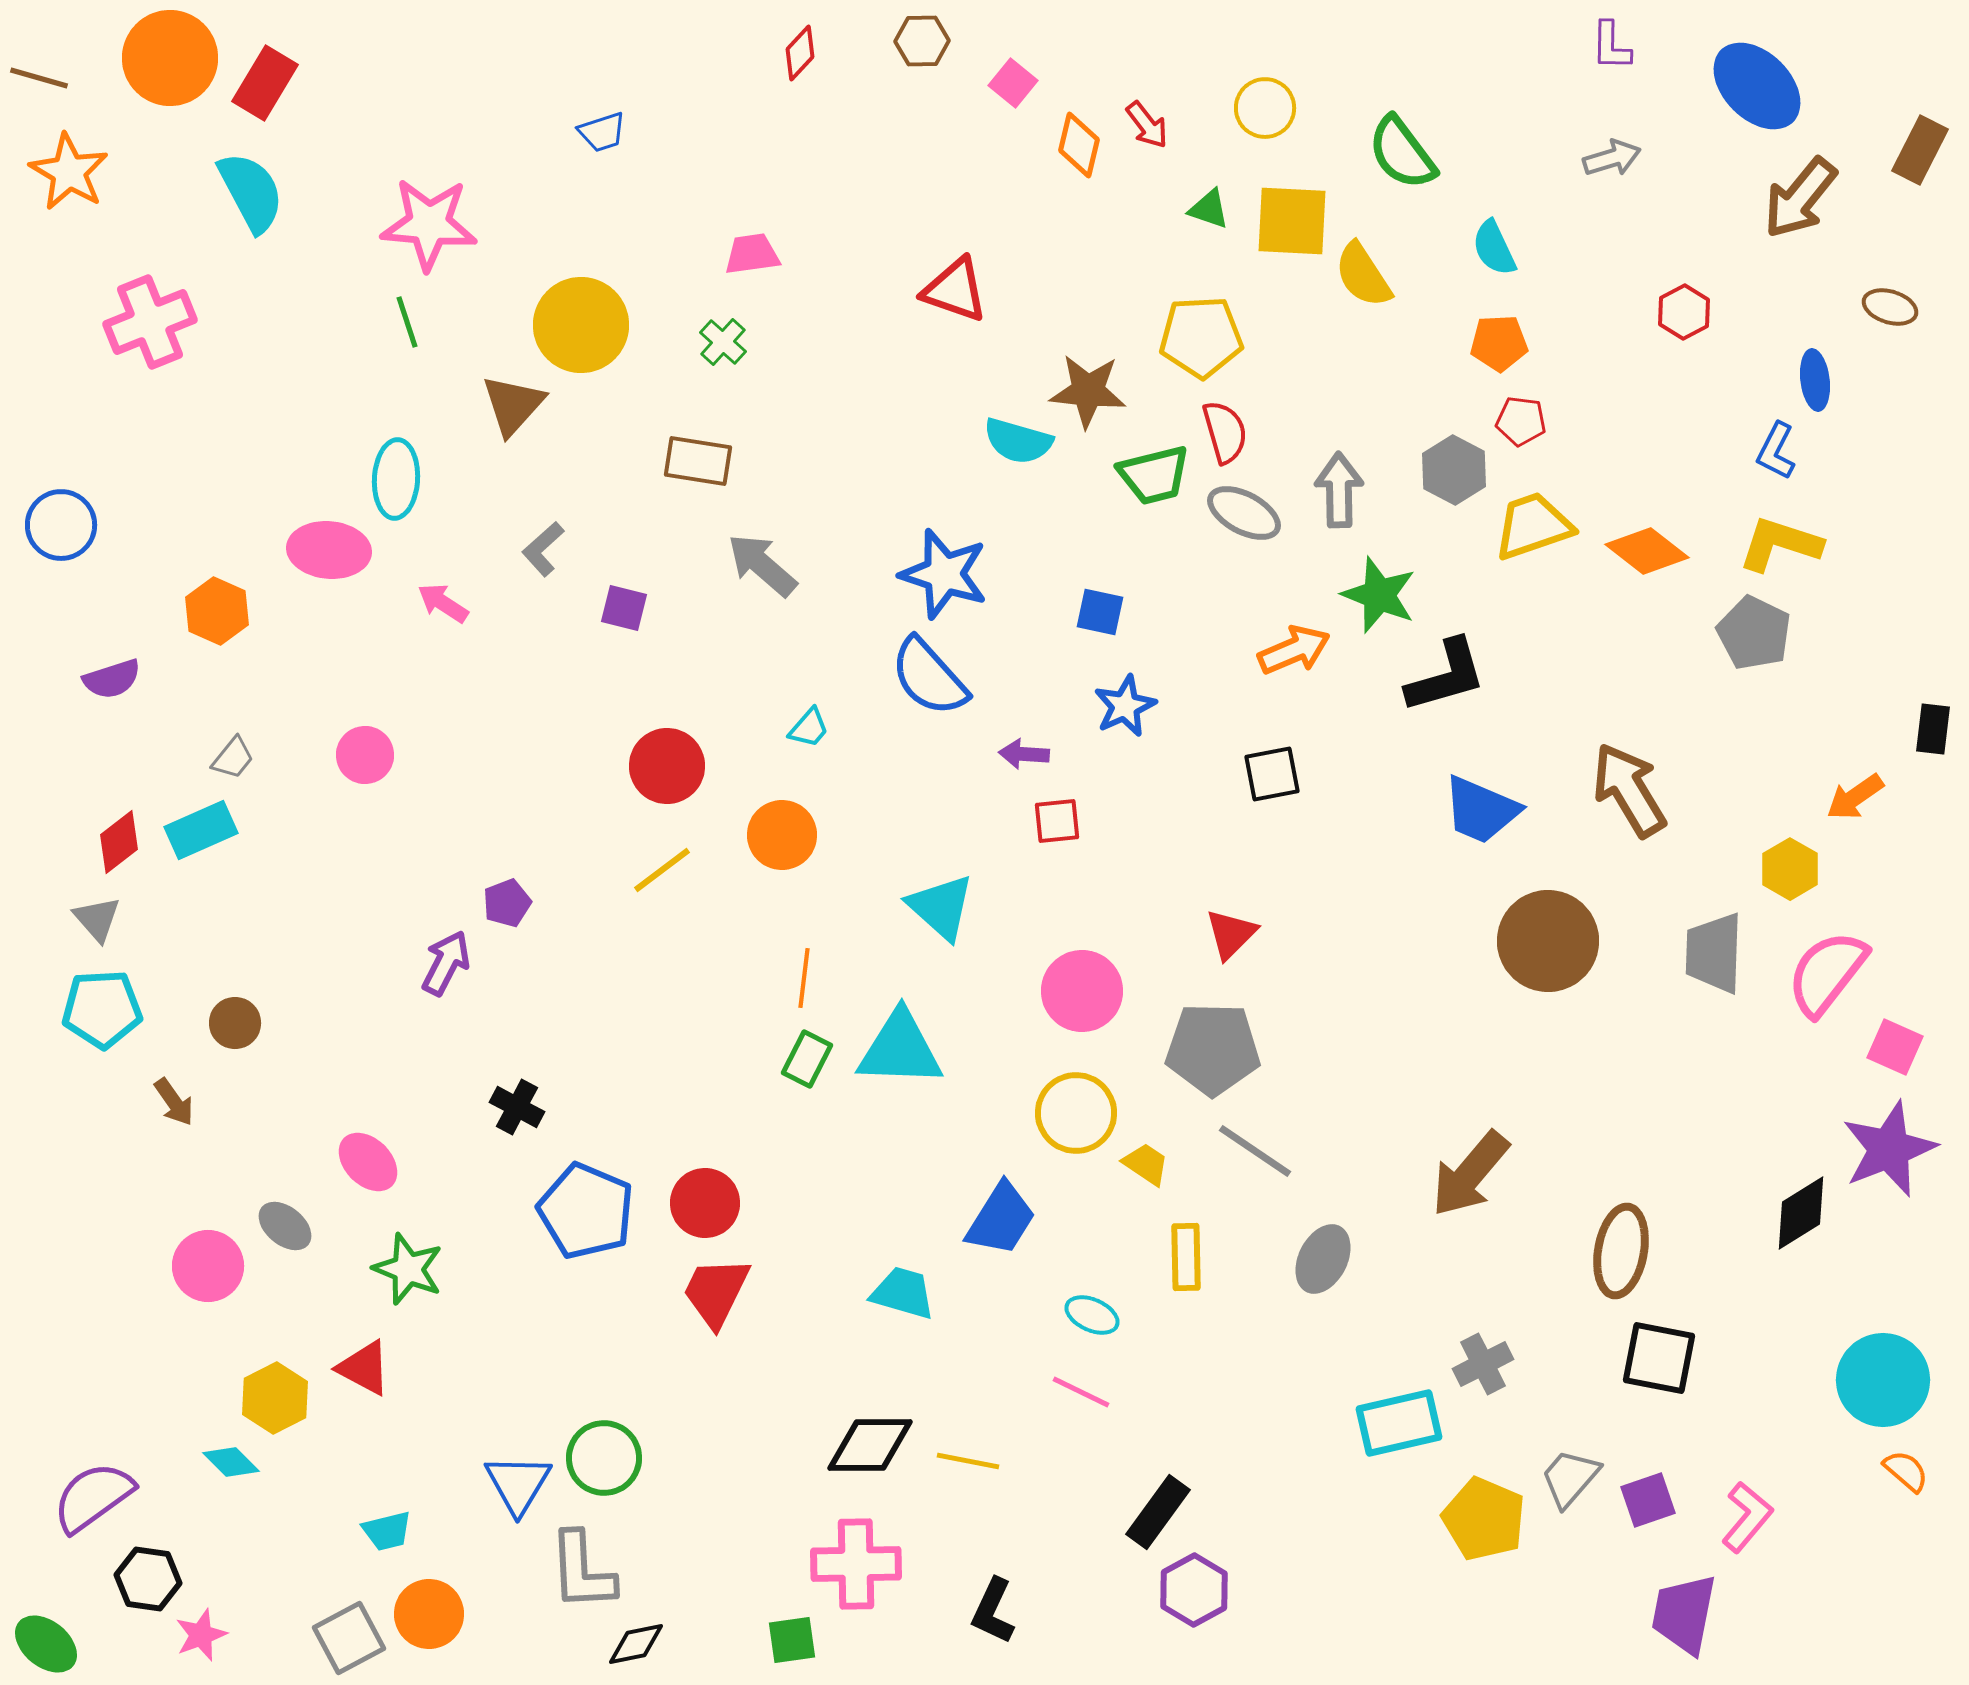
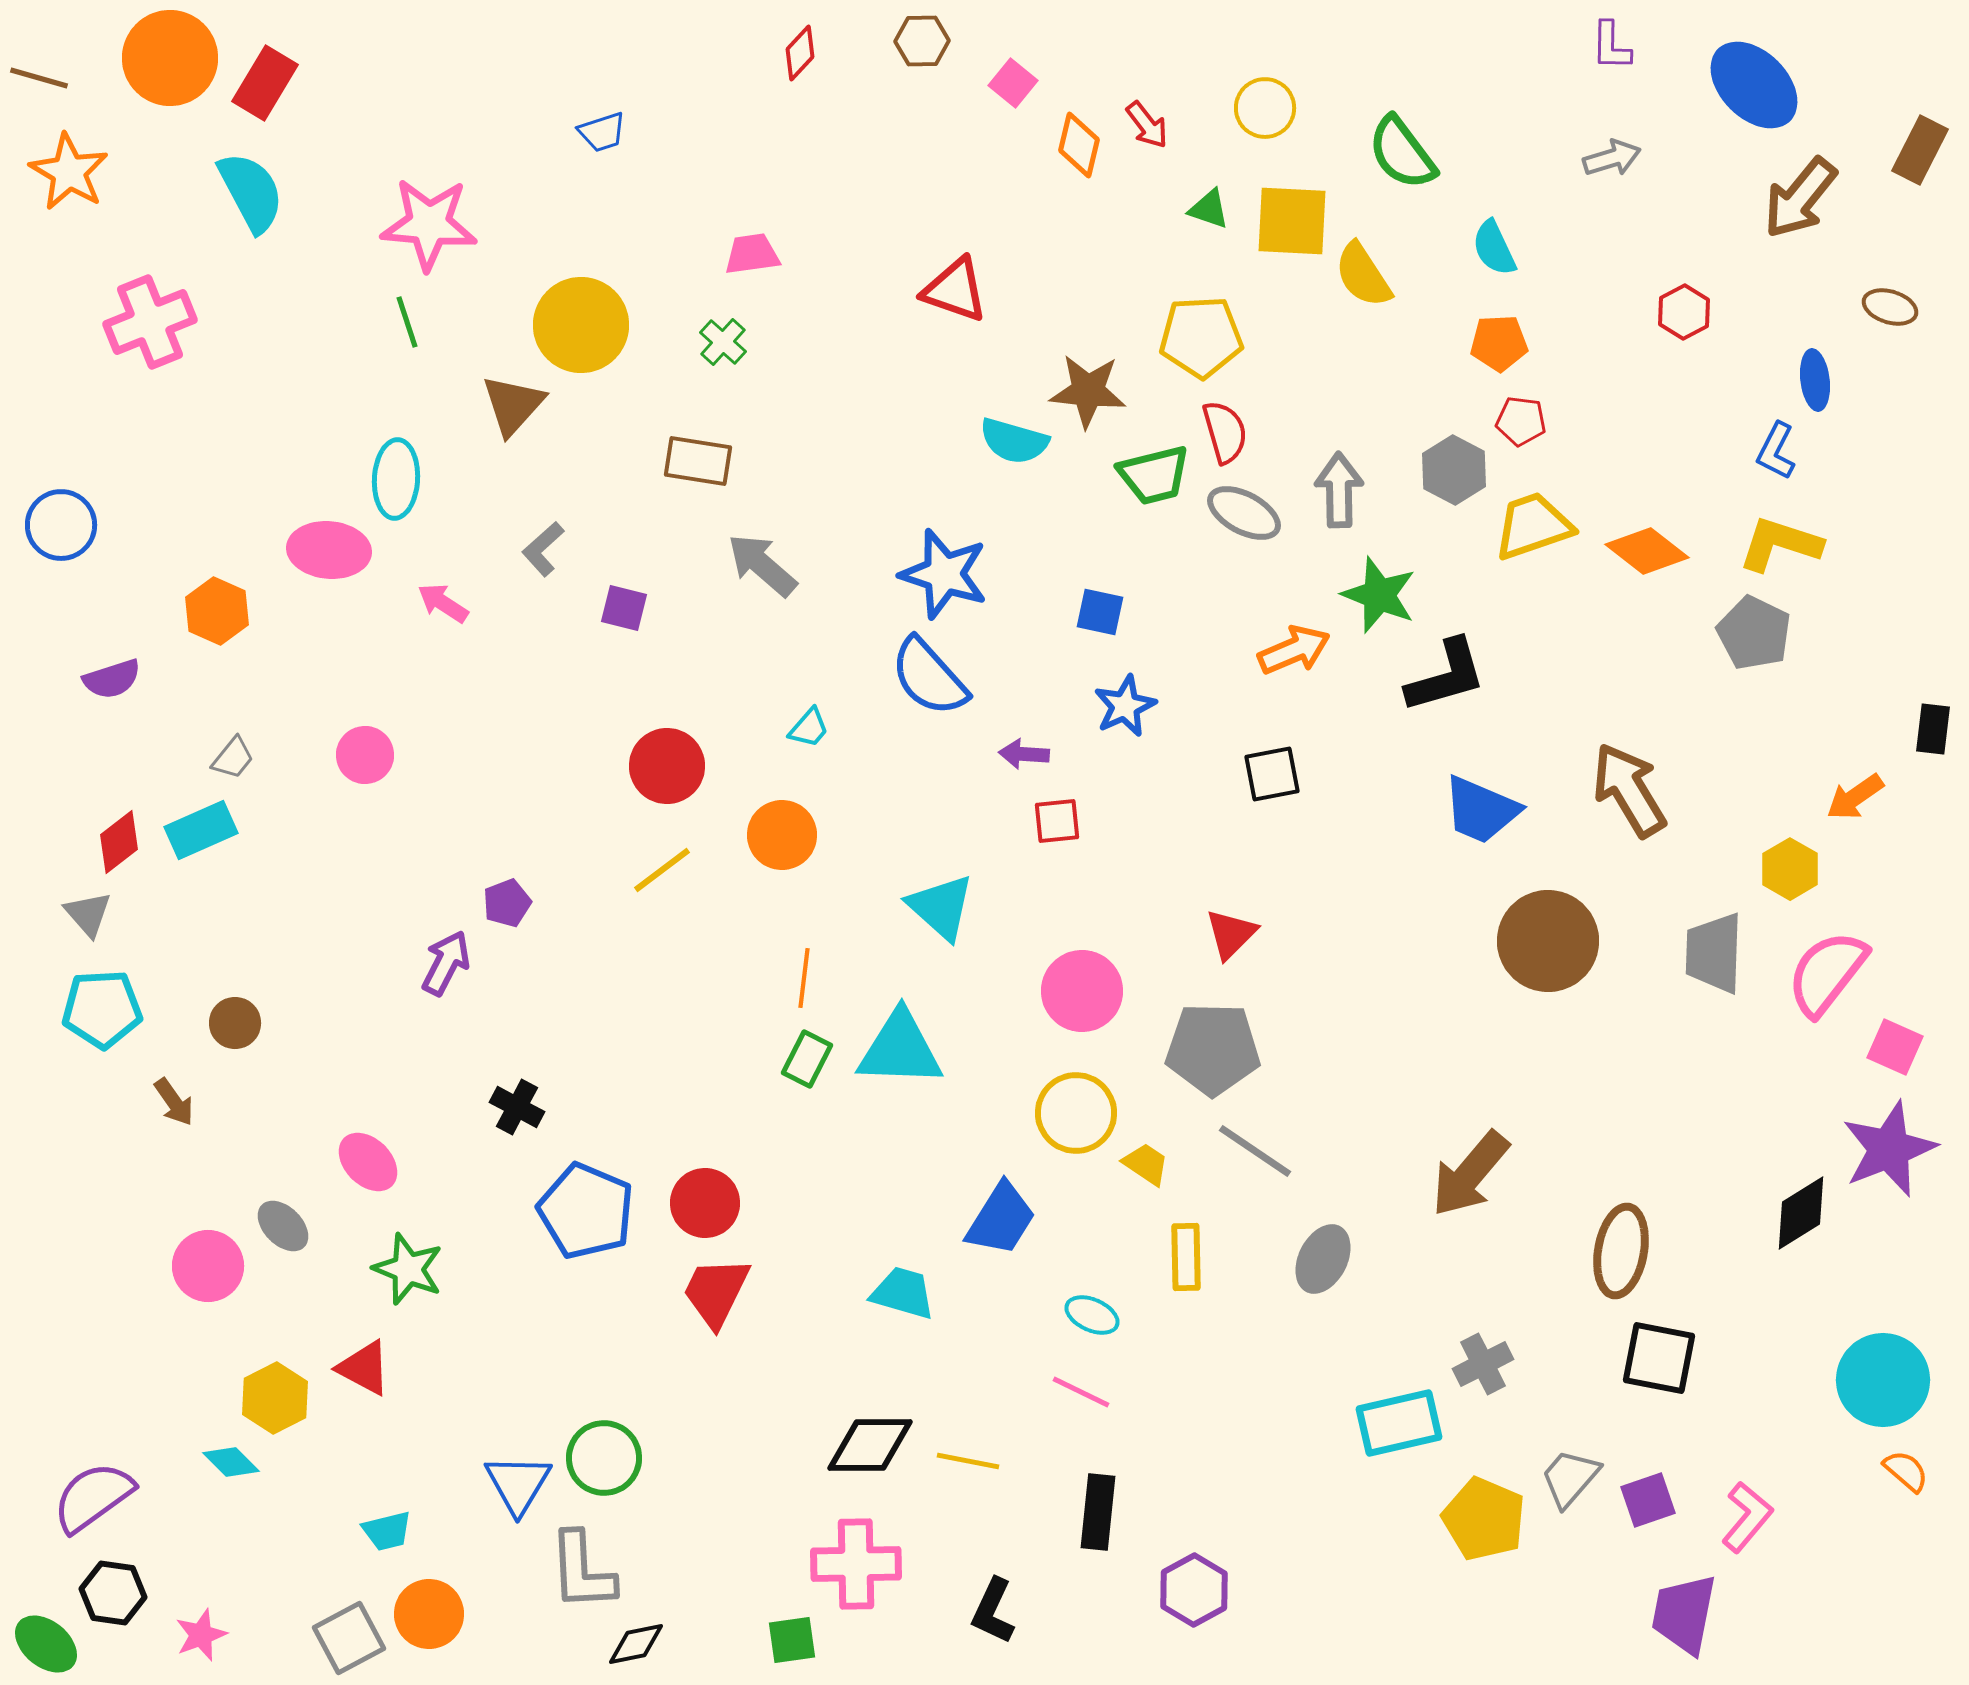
blue ellipse at (1757, 86): moved 3 px left, 1 px up
cyan semicircle at (1018, 441): moved 4 px left
gray triangle at (97, 919): moved 9 px left, 5 px up
gray ellipse at (285, 1226): moved 2 px left; rotated 6 degrees clockwise
black rectangle at (1158, 1512): moved 60 px left; rotated 30 degrees counterclockwise
black hexagon at (148, 1579): moved 35 px left, 14 px down
